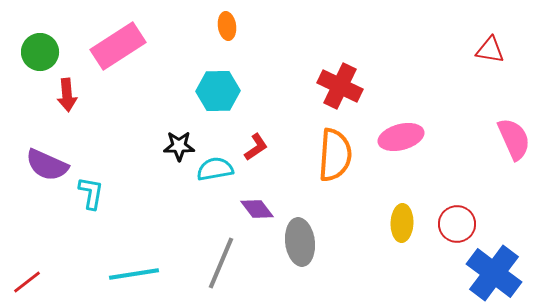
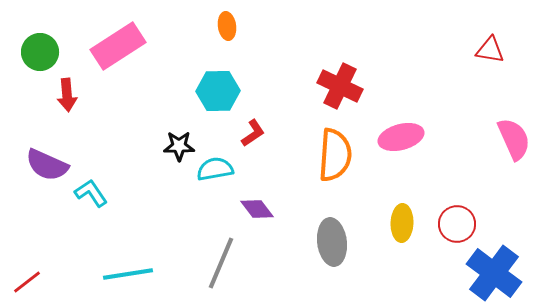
red L-shape: moved 3 px left, 14 px up
cyan L-shape: rotated 44 degrees counterclockwise
gray ellipse: moved 32 px right
cyan line: moved 6 px left
